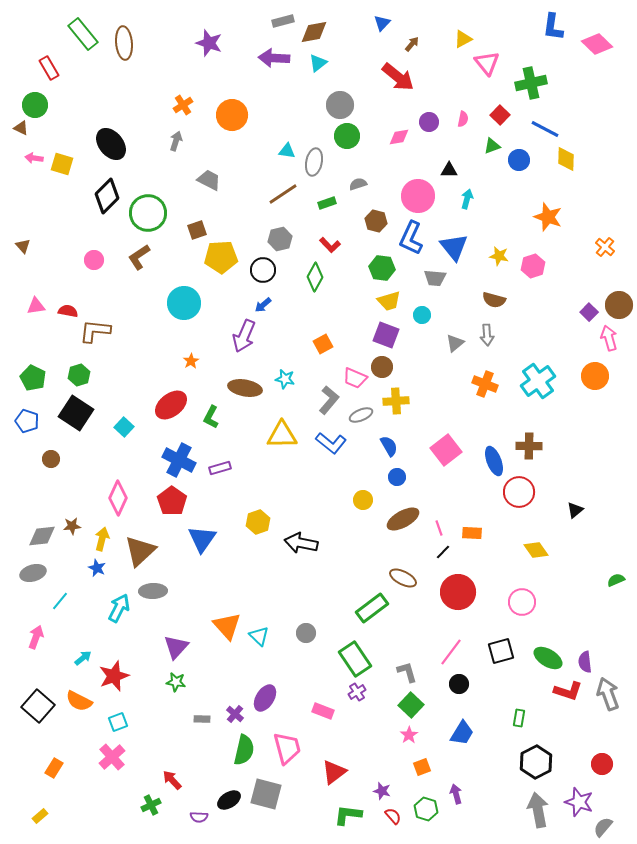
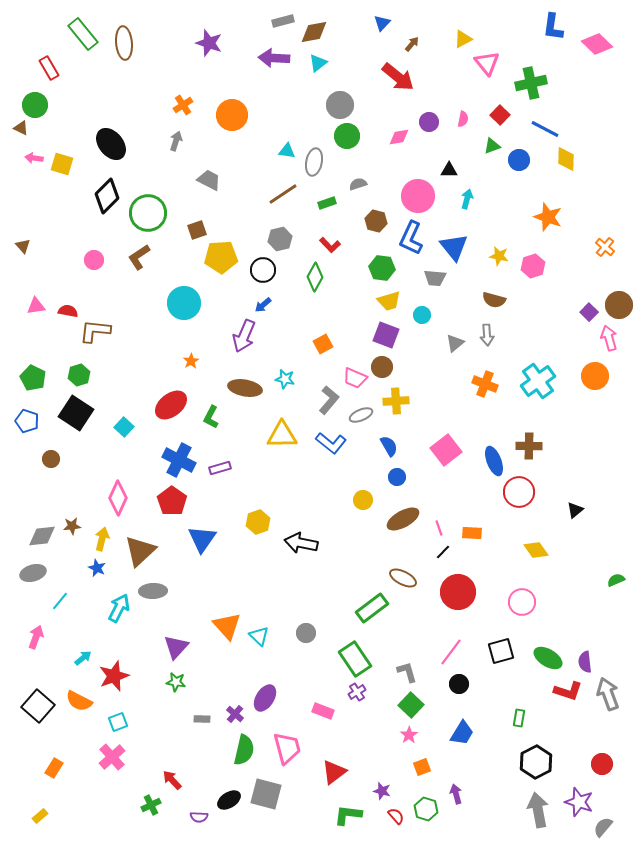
red semicircle at (393, 816): moved 3 px right
